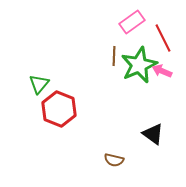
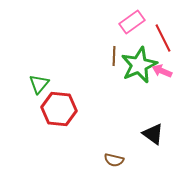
red hexagon: rotated 16 degrees counterclockwise
